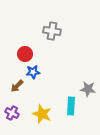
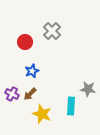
gray cross: rotated 36 degrees clockwise
red circle: moved 12 px up
blue star: moved 1 px left, 1 px up; rotated 16 degrees counterclockwise
brown arrow: moved 13 px right, 8 px down
purple cross: moved 19 px up
